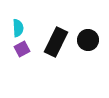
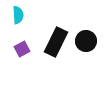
cyan semicircle: moved 13 px up
black circle: moved 2 px left, 1 px down
